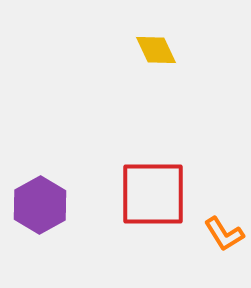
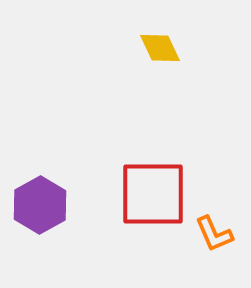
yellow diamond: moved 4 px right, 2 px up
orange L-shape: moved 10 px left; rotated 9 degrees clockwise
